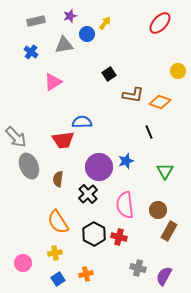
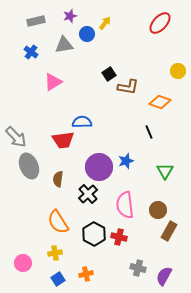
brown L-shape: moved 5 px left, 8 px up
